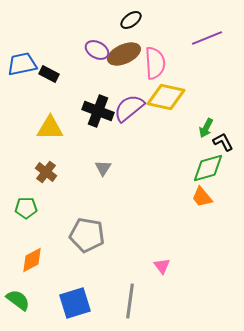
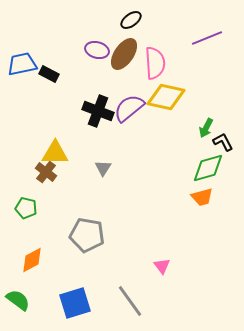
purple ellipse: rotated 15 degrees counterclockwise
brown ellipse: rotated 32 degrees counterclockwise
yellow triangle: moved 5 px right, 25 px down
orange trapezoid: rotated 65 degrees counterclockwise
green pentagon: rotated 15 degrees clockwise
gray line: rotated 44 degrees counterclockwise
